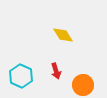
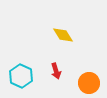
orange circle: moved 6 px right, 2 px up
